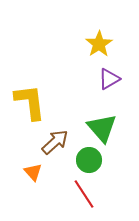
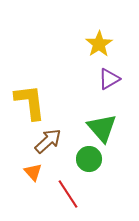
brown arrow: moved 7 px left, 1 px up
green circle: moved 1 px up
red line: moved 16 px left
